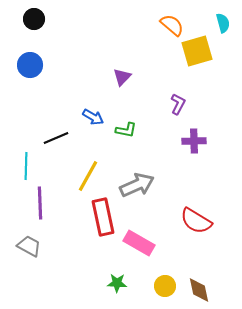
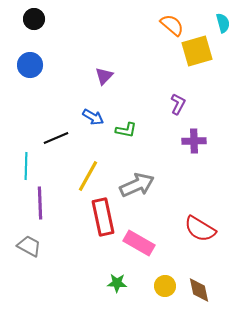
purple triangle: moved 18 px left, 1 px up
red semicircle: moved 4 px right, 8 px down
